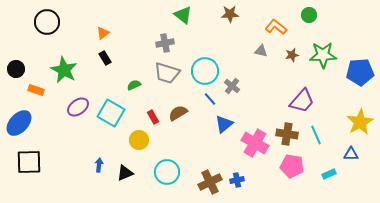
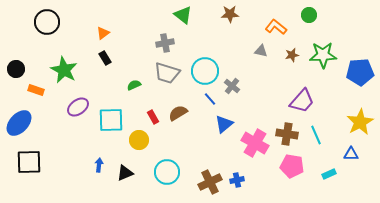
cyan square at (111, 113): moved 7 px down; rotated 32 degrees counterclockwise
